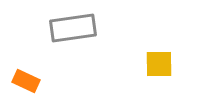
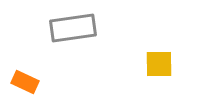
orange rectangle: moved 1 px left, 1 px down
